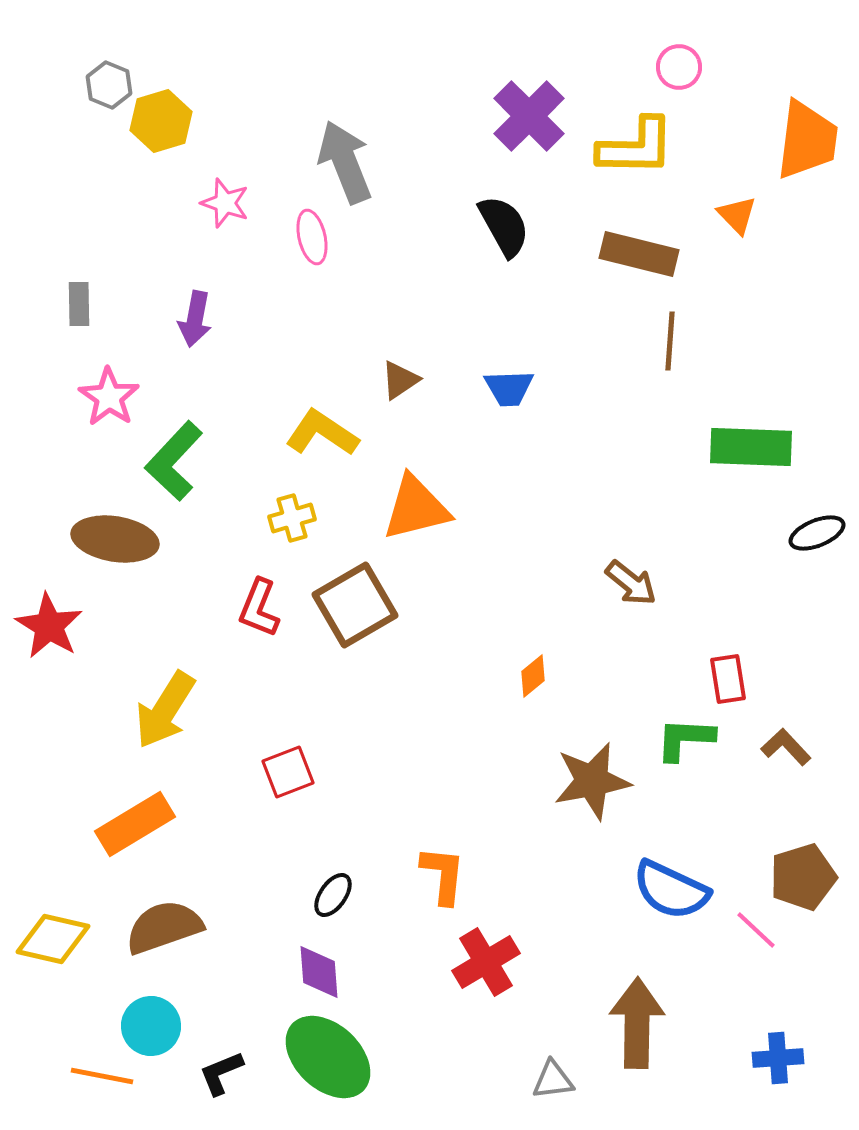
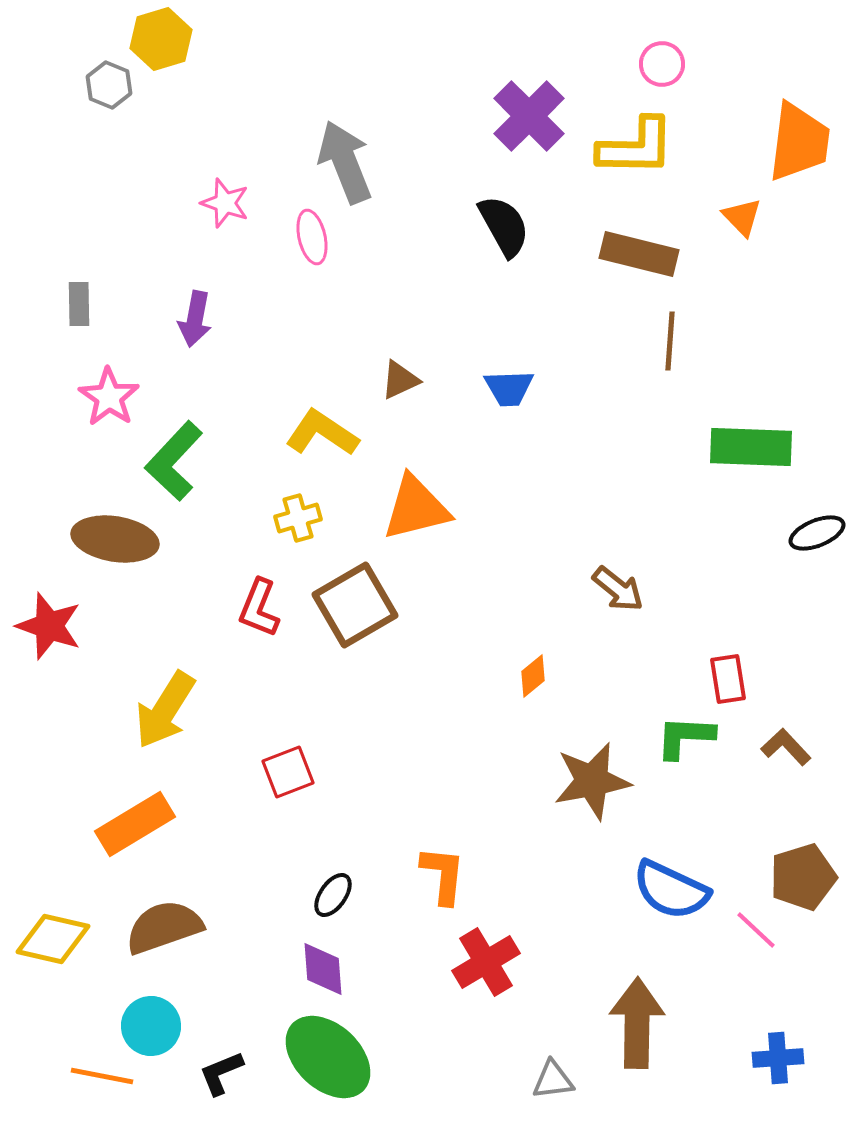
pink circle at (679, 67): moved 17 px left, 3 px up
yellow hexagon at (161, 121): moved 82 px up
orange trapezoid at (807, 140): moved 8 px left, 2 px down
orange triangle at (737, 215): moved 5 px right, 2 px down
brown triangle at (400, 380): rotated 9 degrees clockwise
yellow cross at (292, 518): moved 6 px right
brown arrow at (631, 583): moved 13 px left, 6 px down
red star at (49, 626): rotated 12 degrees counterclockwise
green L-shape at (685, 739): moved 2 px up
purple diamond at (319, 972): moved 4 px right, 3 px up
